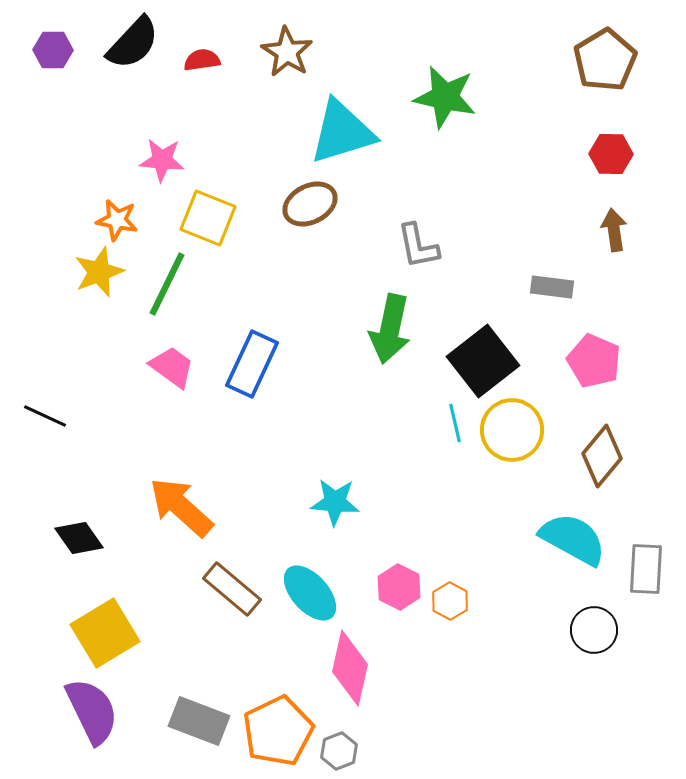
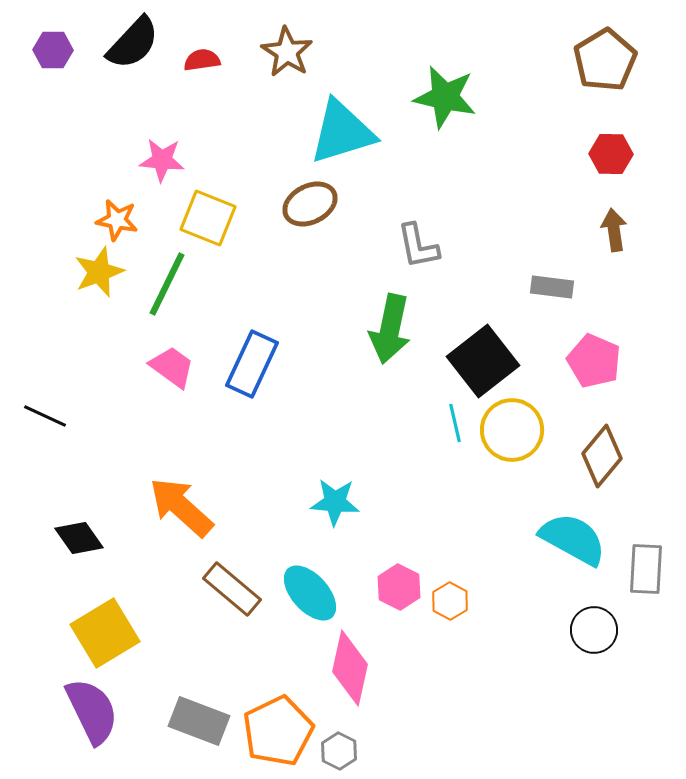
gray hexagon at (339, 751): rotated 12 degrees counterclockwise
